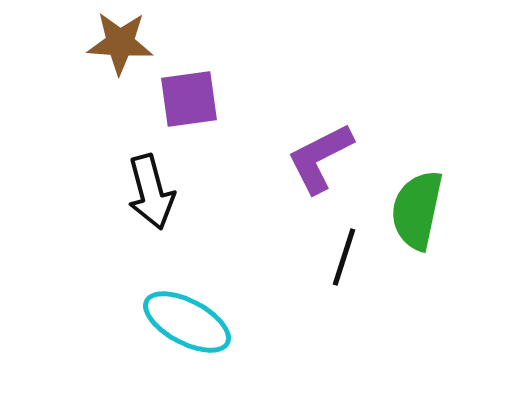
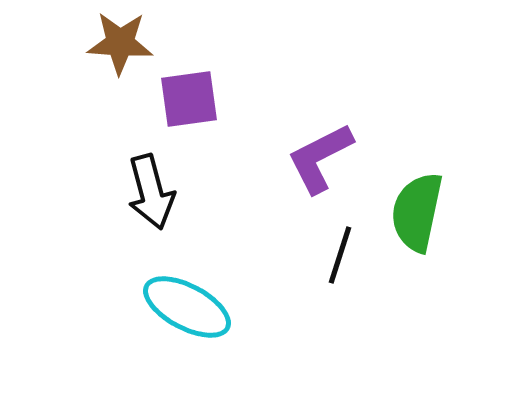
green semicircle: moved 2 px down
black line: moved 4 px left, 2 px up
cyan ellipse: moved 15 px up
